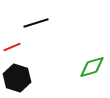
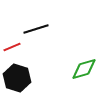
black line: moved 6 px down
green diamond: moved 8 px left, 2 px down
